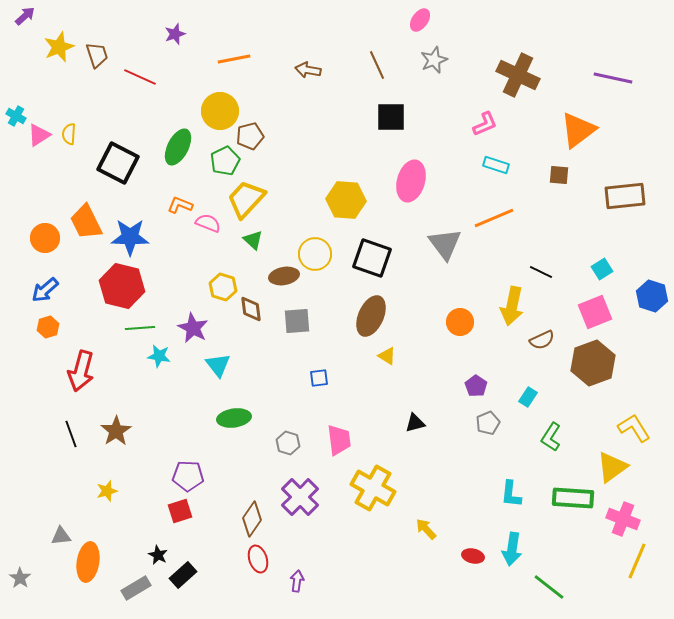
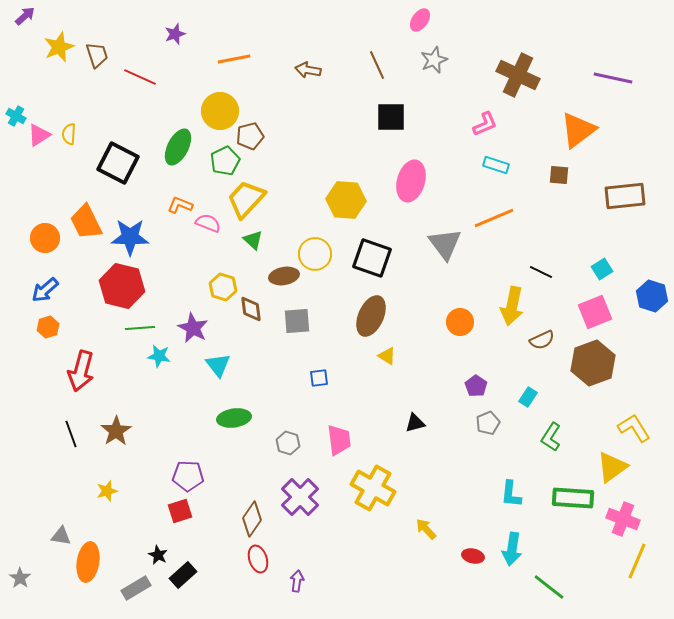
gray triangle at (61, 536): rotated 15 degrees clockwise
